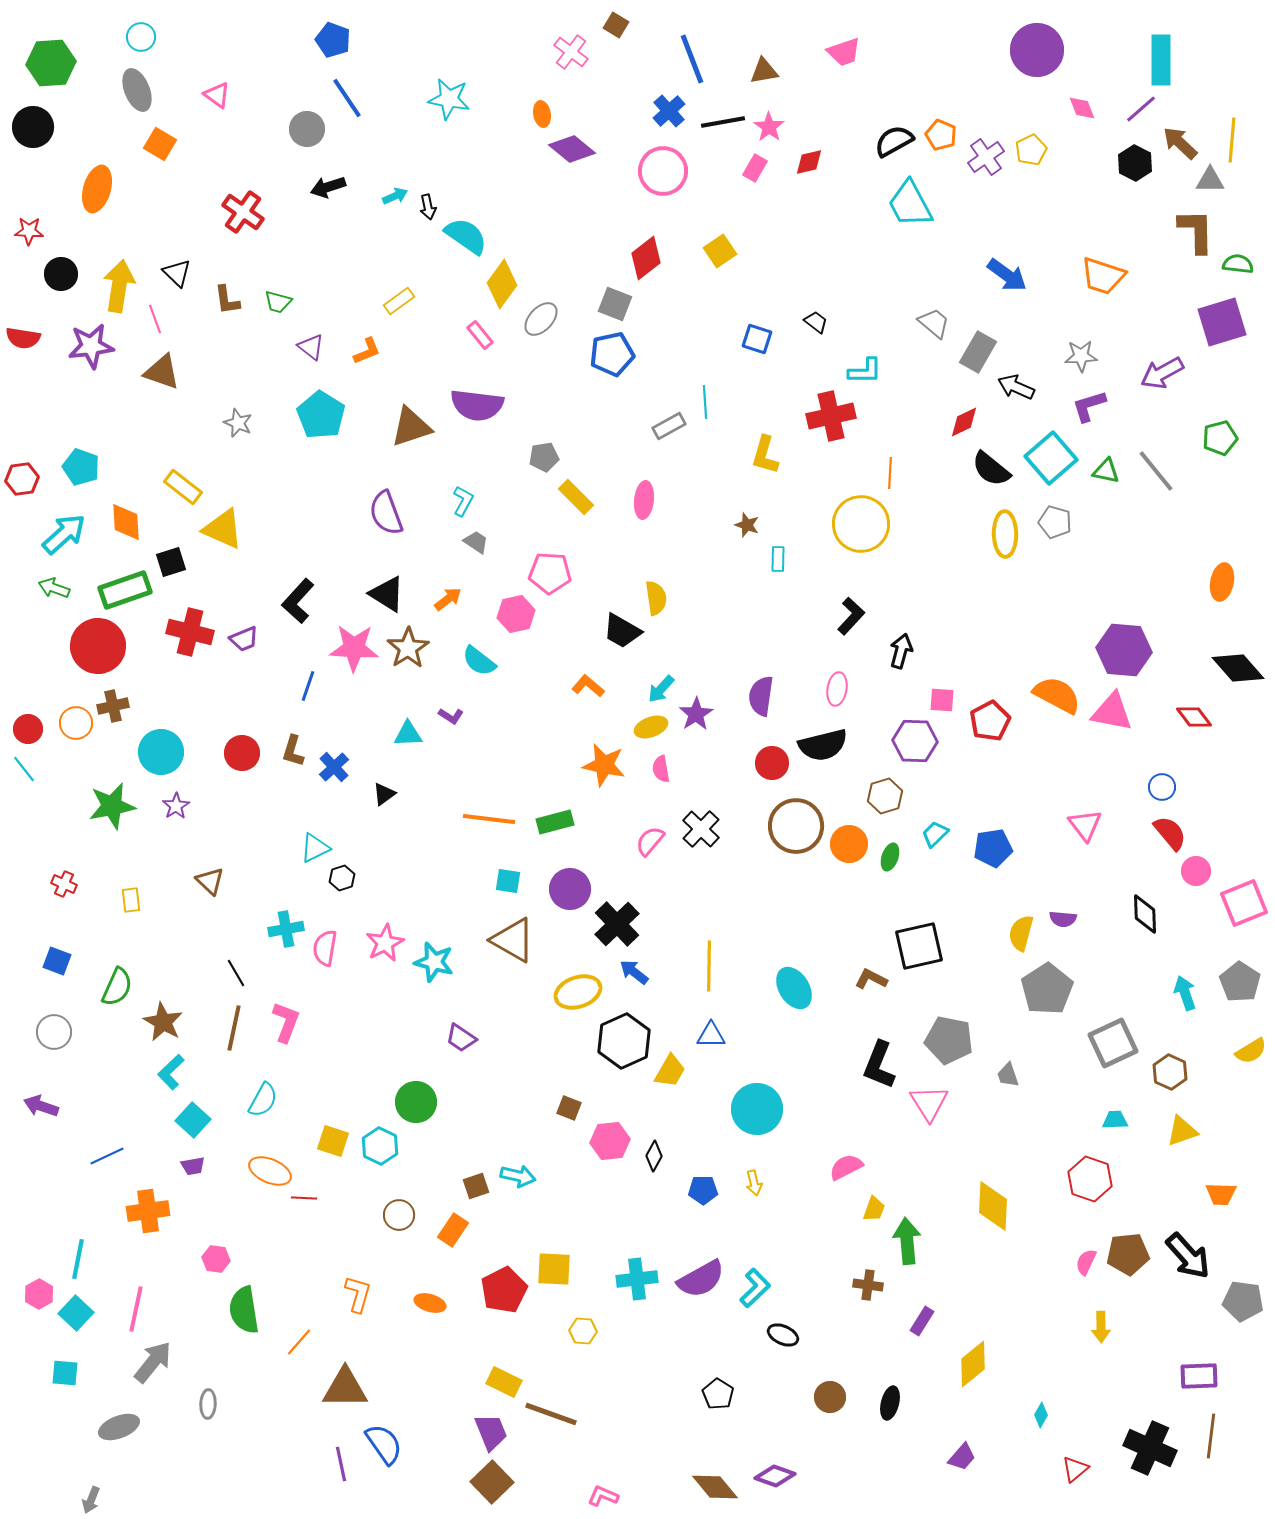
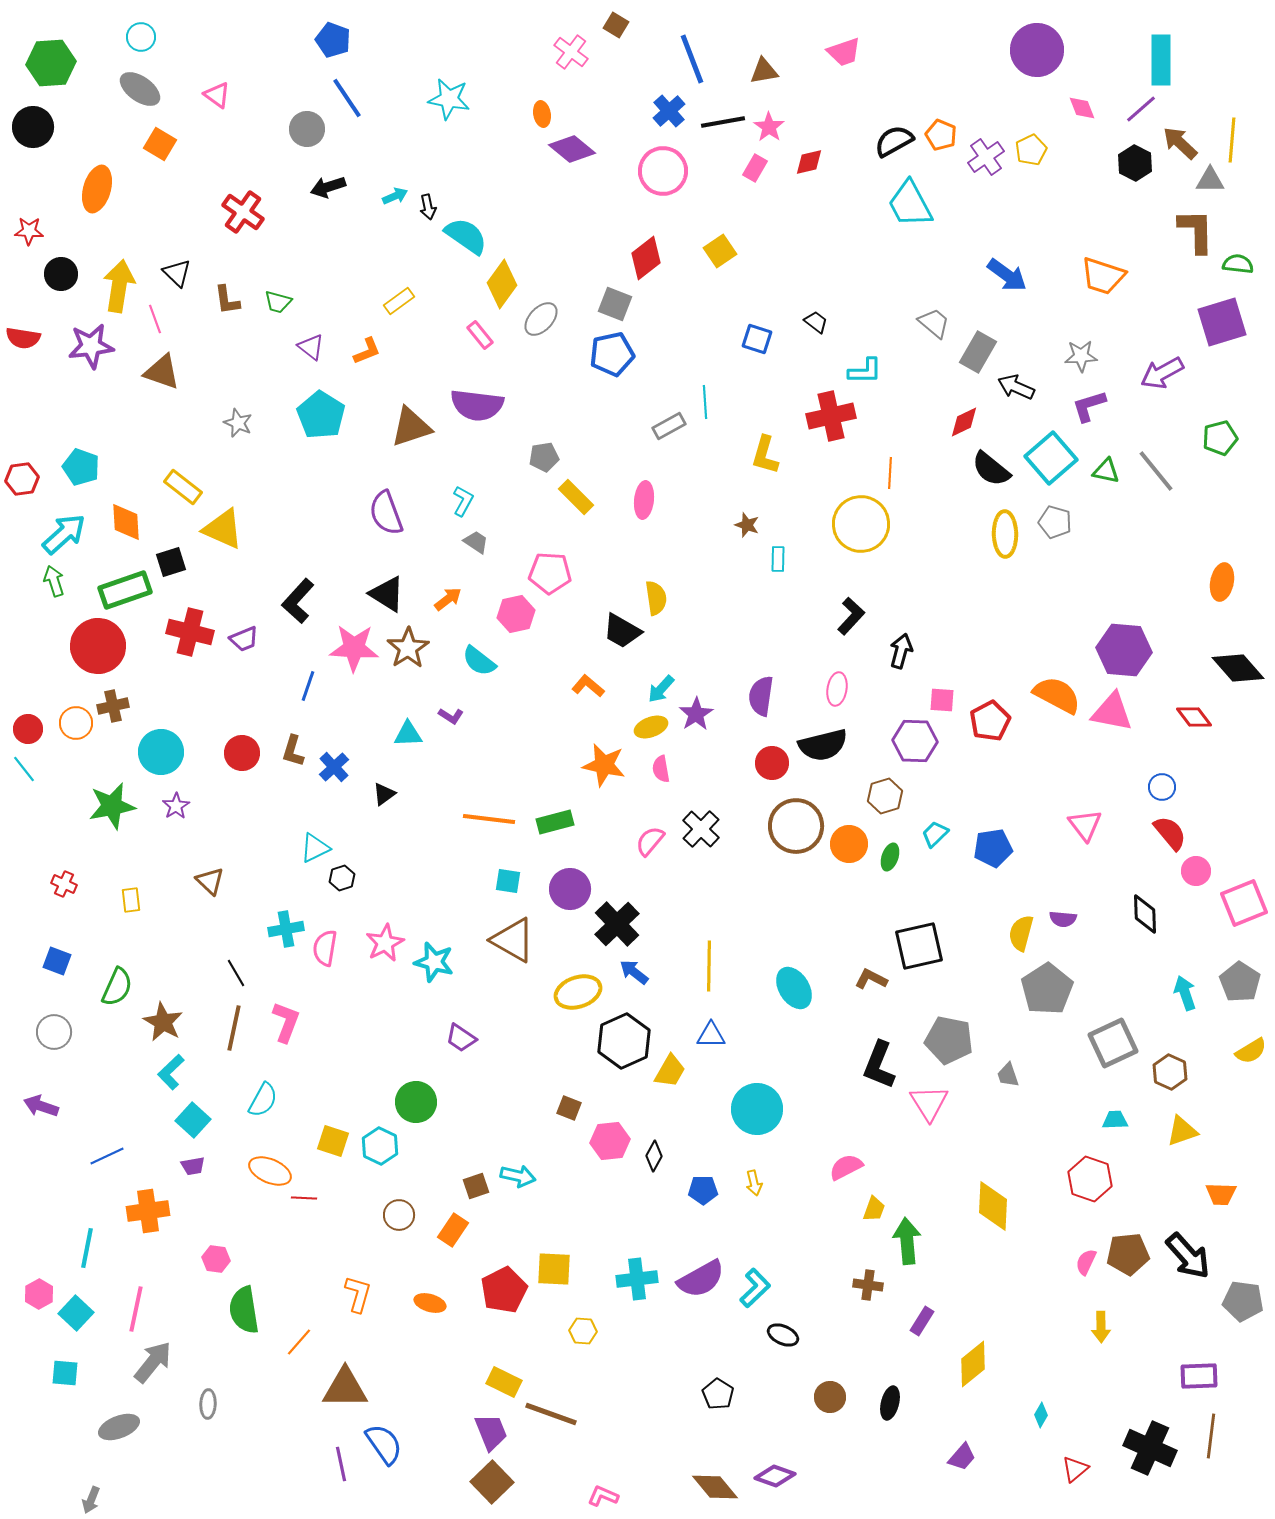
gray ellipse at (137, 90): moved 3 px right, 1 px up; rotated 33 degrees counterclockwise
green arrow at (54, 588): moved 7 px up; rotated 52 degrees clockwise
cyan line at (78, 1259): moved 9 px right, 11 px up
